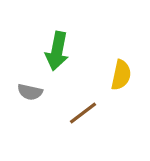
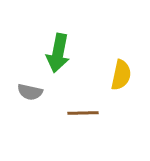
green arrow: moved 1 px right, 2 px down
brown line: rotated 36 degrees clockwise
